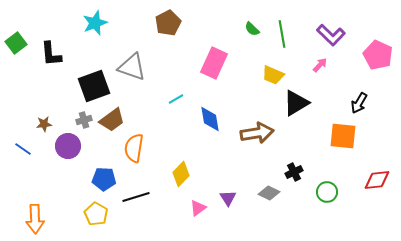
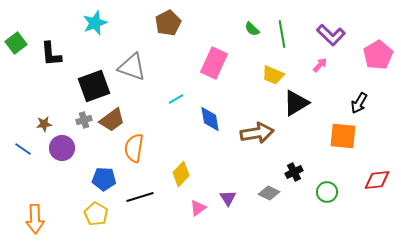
pink pentagon: rotated 16 degrees clockwise
purple circle: moved 6 px left, 2 px down
black line: moved 4 px right
